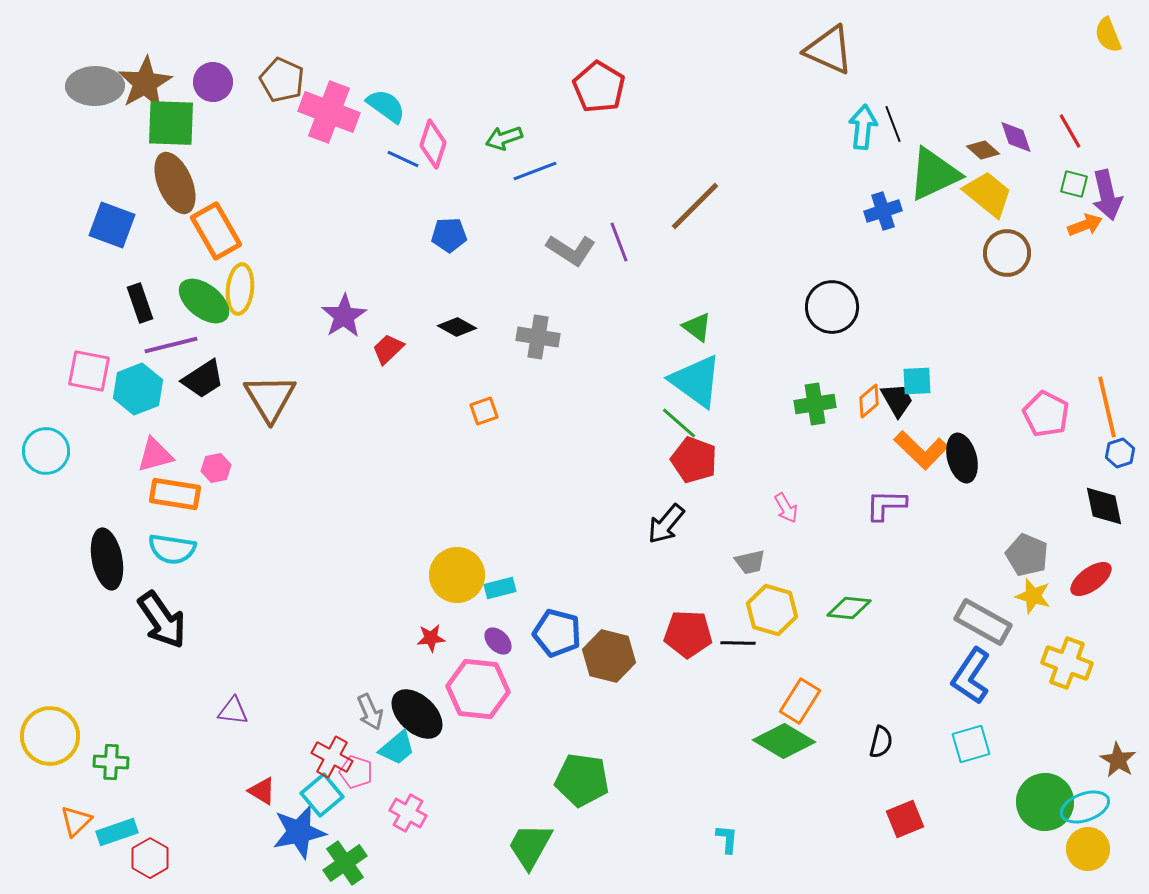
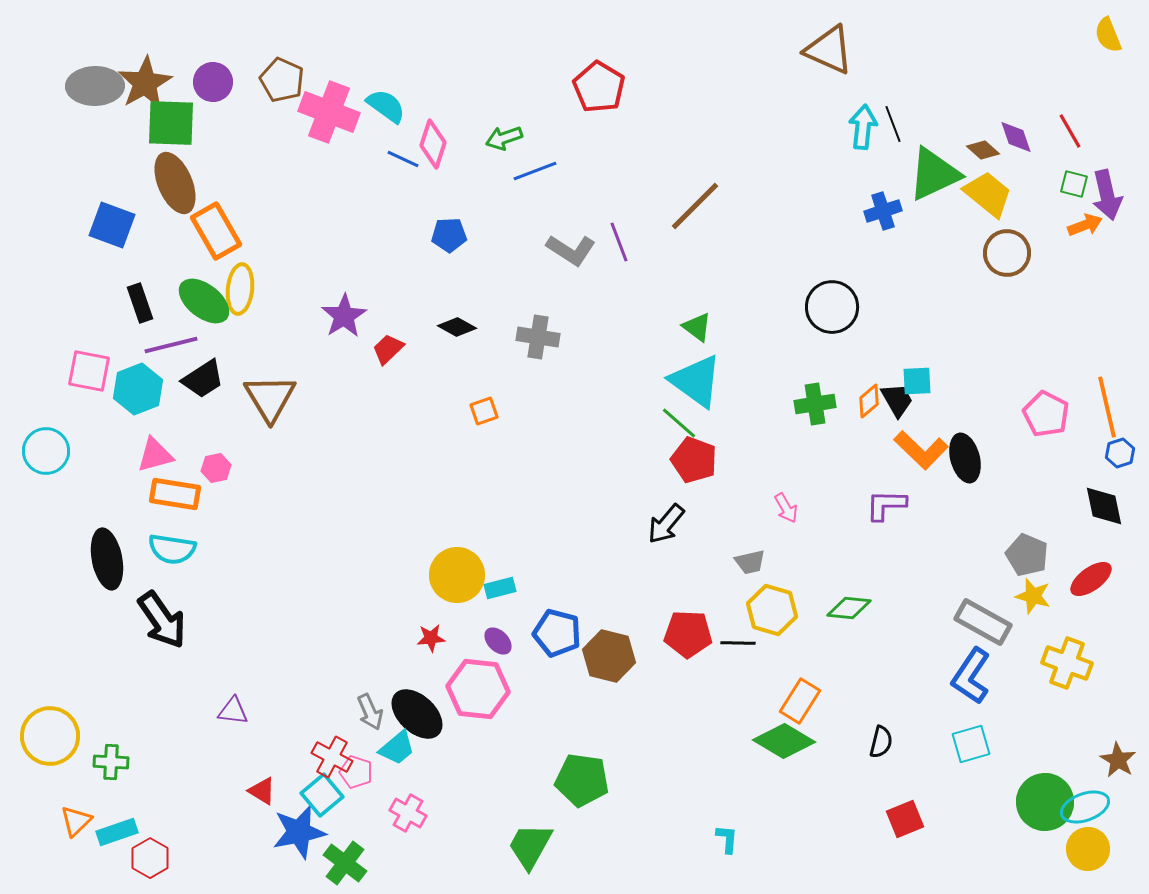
black ellipse at (962, 458): moved 3 px right
green cross at (345, 863): rotated 18 degrees counterclockwise
